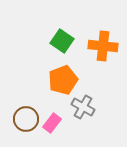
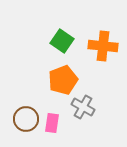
pink rectangle: rotated 30 degrees counterclockwise
